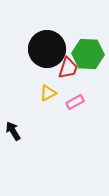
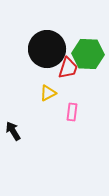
pink rectangle: moved 3 px left, 10 px down; rotated 54 degrees counterclockwise
